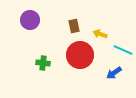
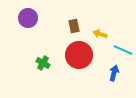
purple circle: moved 2 px left, 2 px up
red circle: moved 1 px left
green cross: rotated 24 degrees clockwise
blue arrow: rotated 140 degrees clockwise
